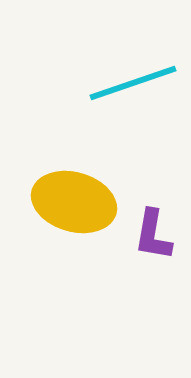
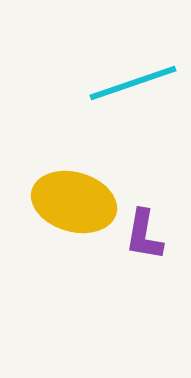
purple L-shape: moved 9 px left
